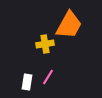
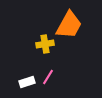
white rectangle: rotated 63 degrees clockwise
